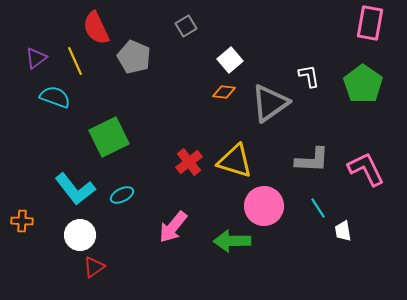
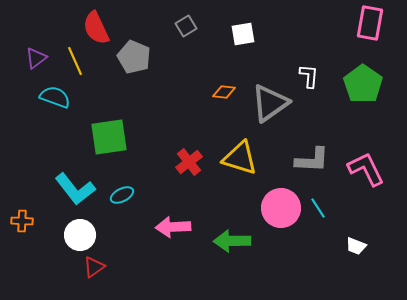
white square: moved 13 px right, 26 px up; rotated 30 degrees clockwise
white L-shape: rotated 15 degrees clockwise
green square: rotated 18 degrees clockwise
yellow triangle: moved 5 px right, 3 px up
pink circle: moved 17 px right, 2 px down
pink arrow: rotated 48 degrees clockwise
white trapezoid: moved 13 px right, 15 px down; rotated 60 degrees counterclockwise
